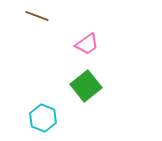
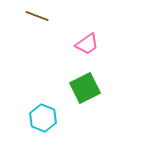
green square: moved 1 px left, 2 px down; rotated 12 degrees clockwise
